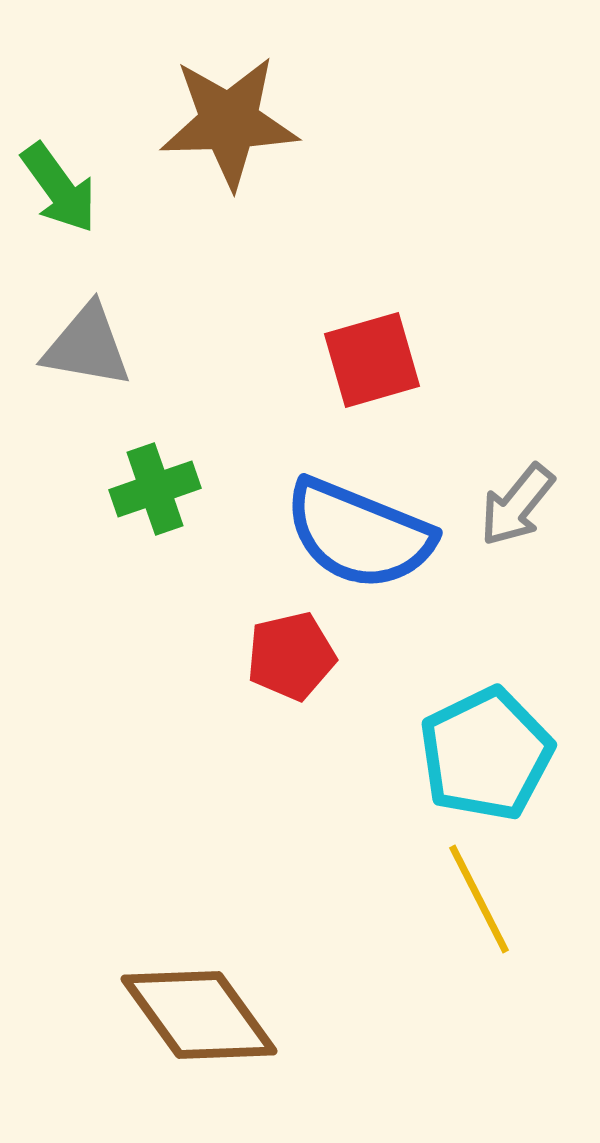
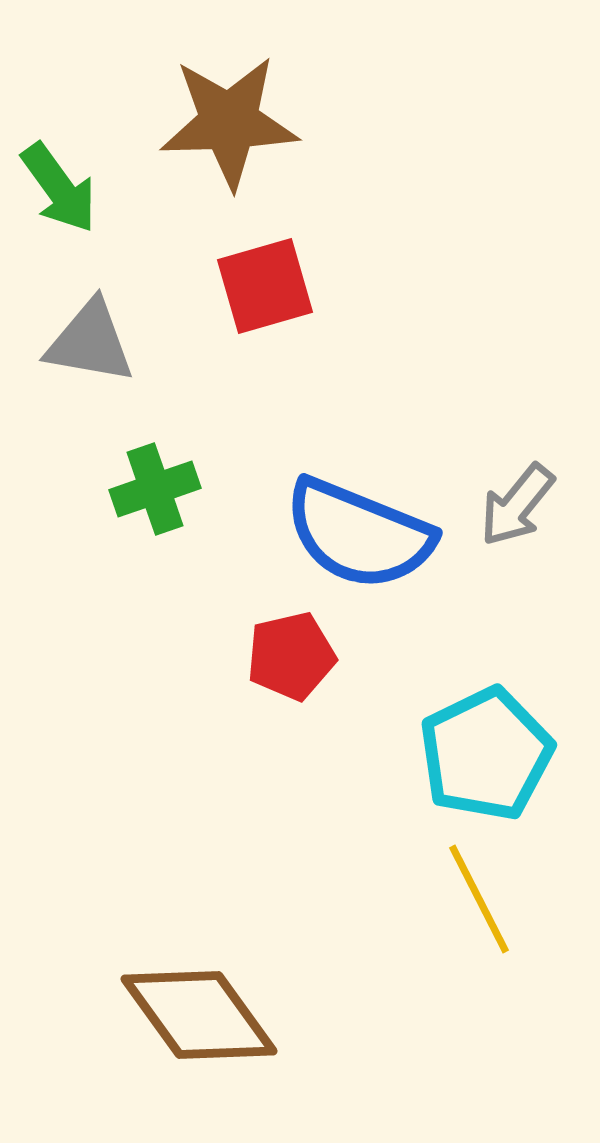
gray triangle: moved 3 px right, 4 px up
red square: moved 107 px left, 74 px up
